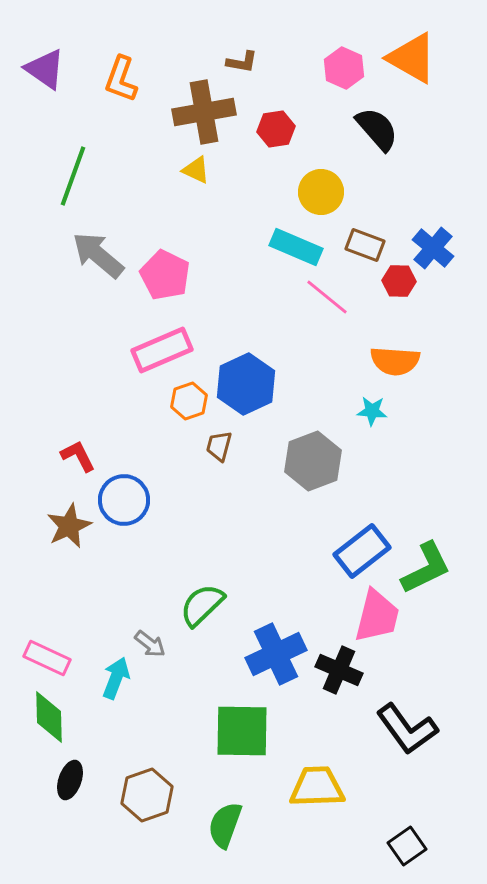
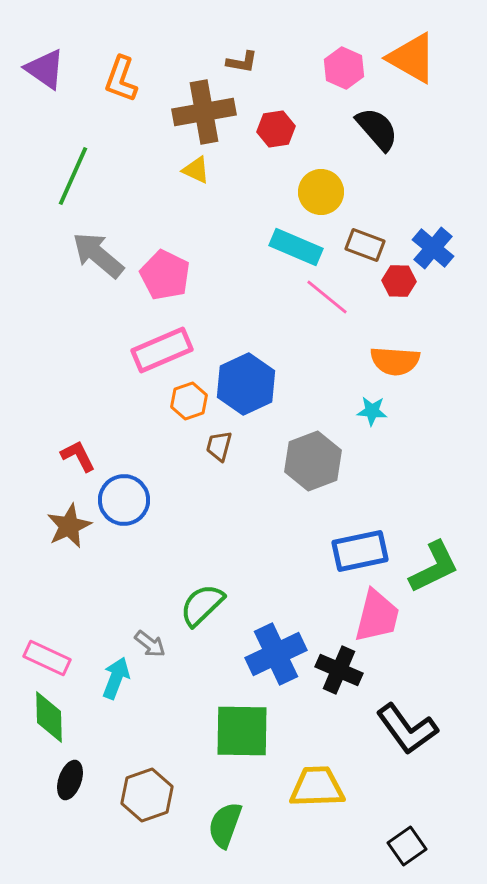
green line at (73, 176): rotated 4 degrees clockwise
blue rectangle at (362, 551): moved 2 px left; rotated 26 degrees clockwise
green L-shape at (426, 568): moved 8 px right, 1 px up
